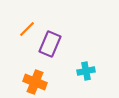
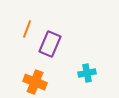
orange line: rotated 24 degrees counterclockwise
cyan cross: moved 1 px right, 2 px down
